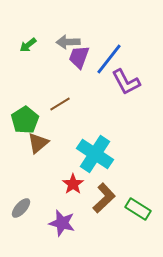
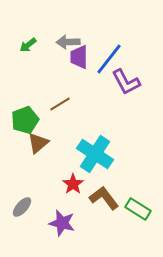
purple trapezoid: rotated 20 degrees counterclockwise
green pentagon: rotated 12 degrees clockwise
brown L-shape: rotated 84 degrees counterclockwise
gray ellipse: moved 1 px right, 1 px up
